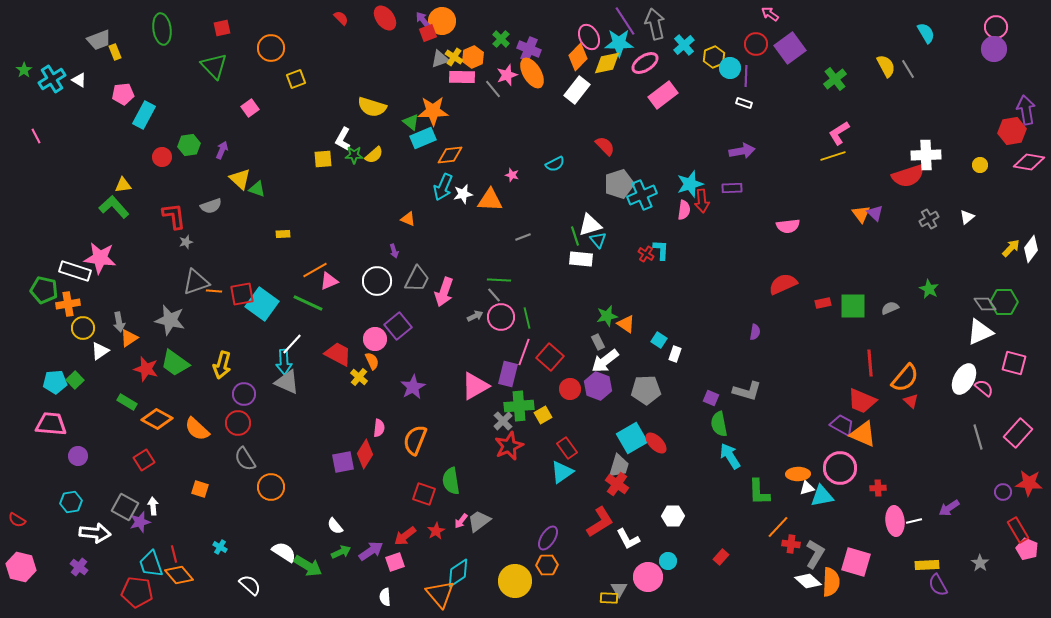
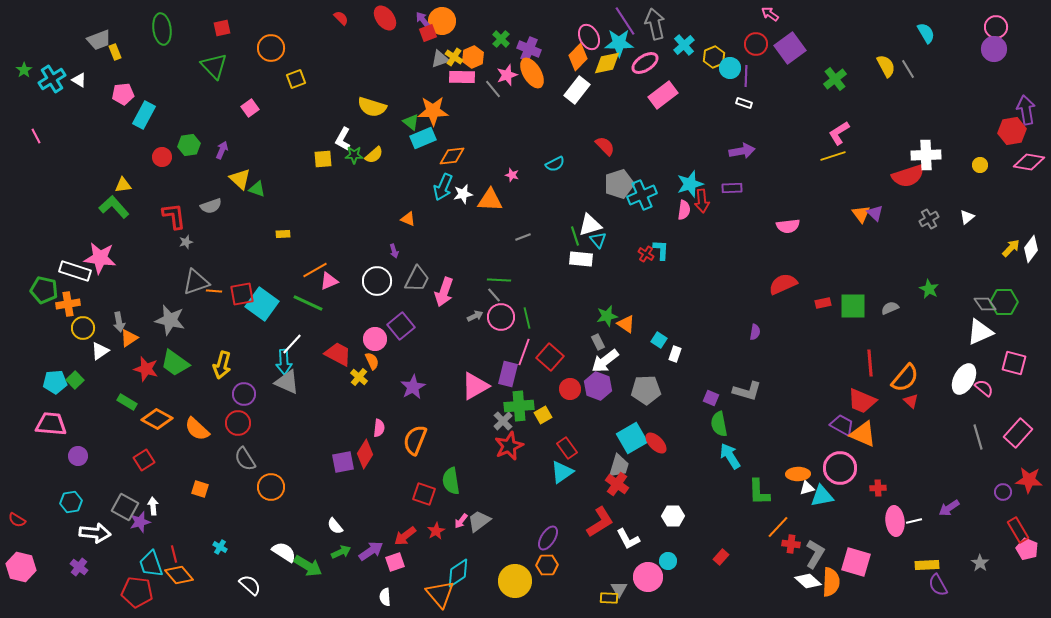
orange diamond at (450, 155): moved 2 px right, 1 px down
purple square at (398, 326): moved 3 px right
red star at (1029, 483): moved 3 px up
